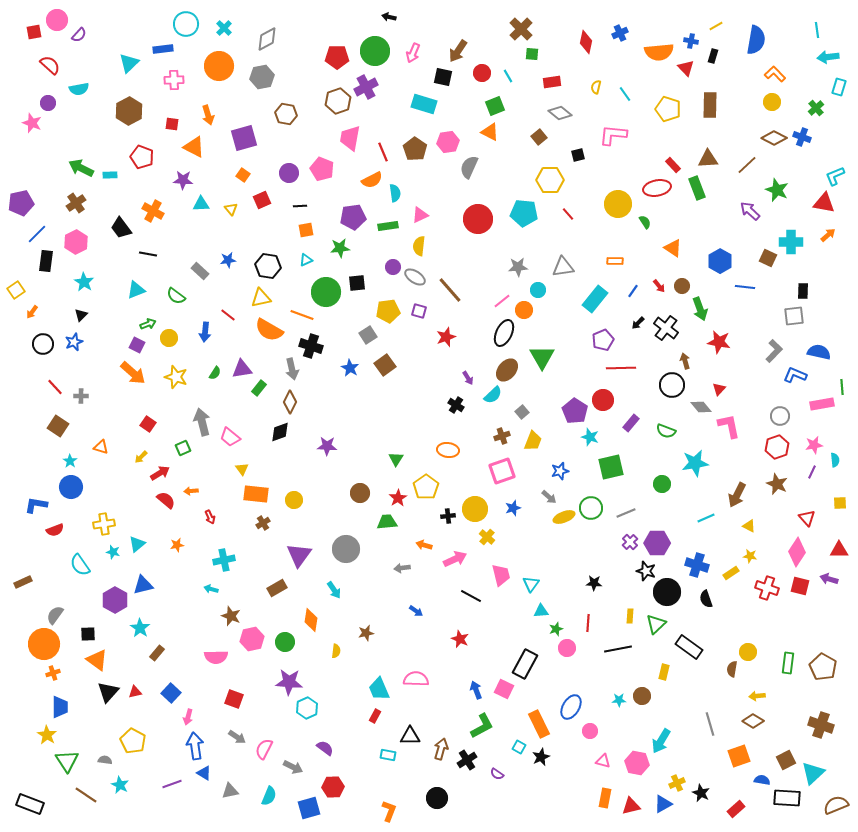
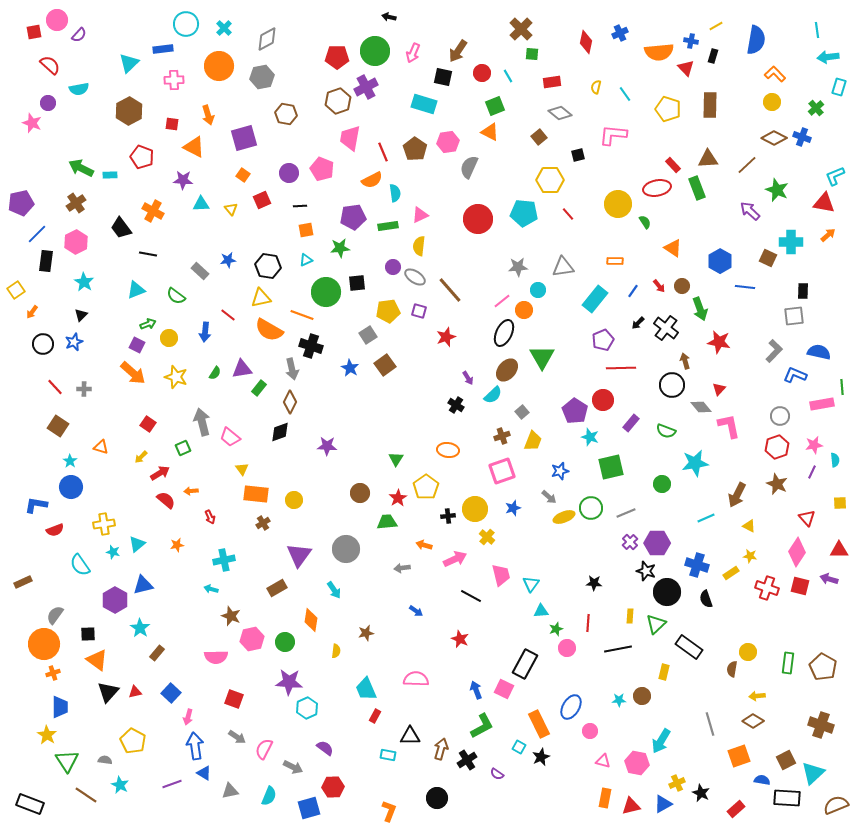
gray cross at (81, 396): moved 3 px right, 7 px up
cyan trapezoid at (379, 689): moved 13 px left
